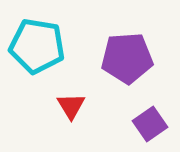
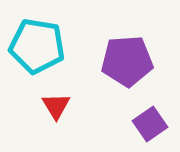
purple pentagon: moved 3 px down
red triangle: moved 15 px left
